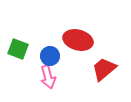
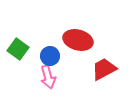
green square: rotated 15 degrees clockwise
red trapezoid: rotated 12 degrees clockwise
